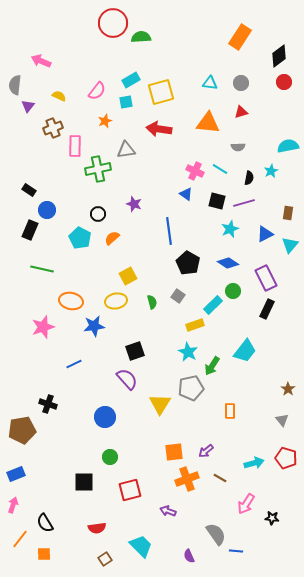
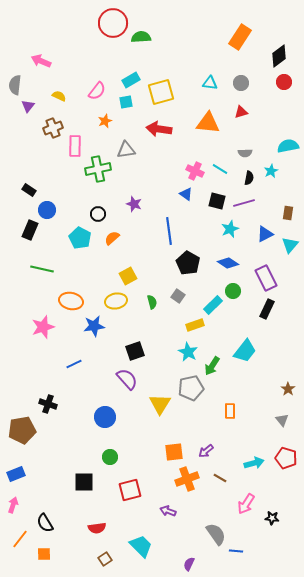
gray semicircle at (238, 147): moved 7 px right, 6 px down
purple semicircle at (189, 556): moved 8 px down; rotated 48 degrees clockwise
